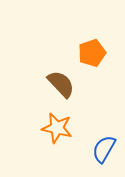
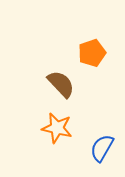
blue semicircle: moved 2 px left, 1 px up
